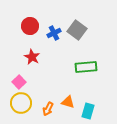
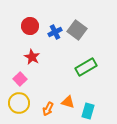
blue cross: moved 1 px right, 1 px up
green rectangle: rotated 25 degrees counterclockwise
pink square: moved 1 px right, 3 px up
yellow circle: moved 2 px left
